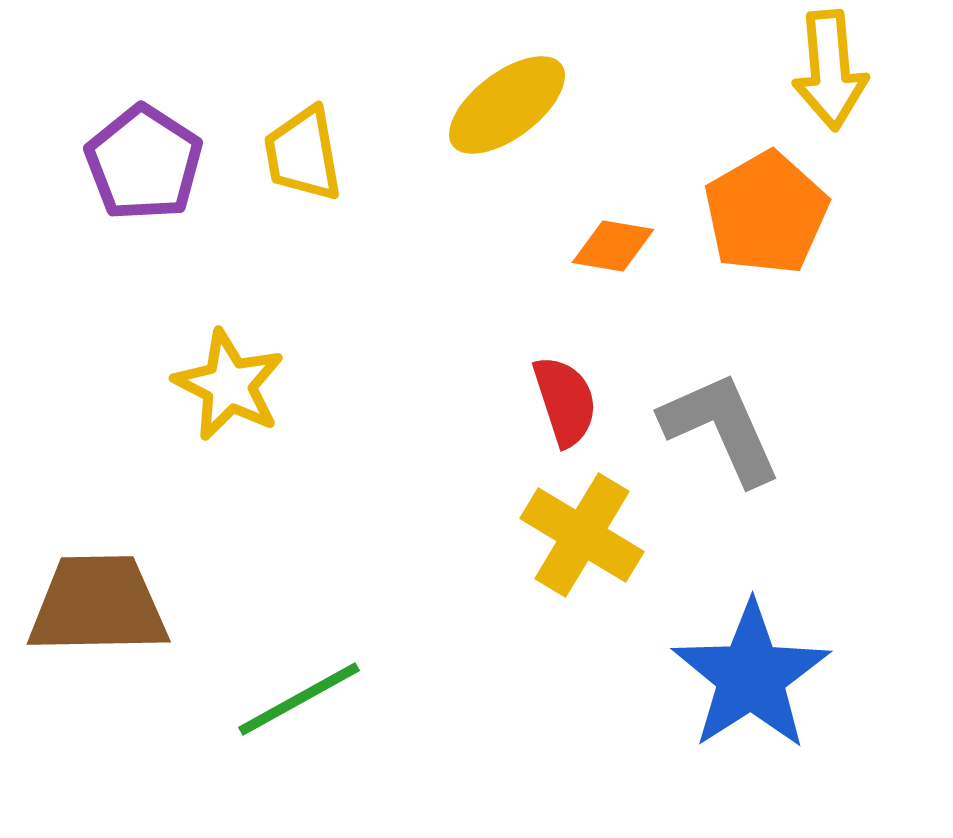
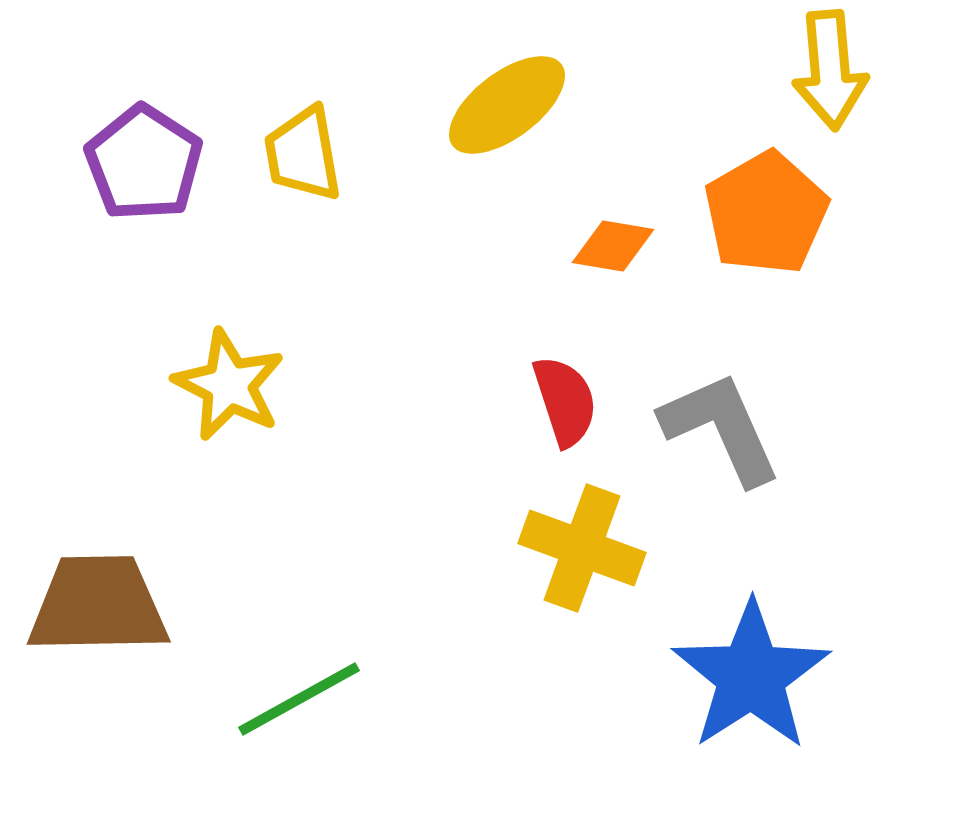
yellow cross: moved 13 px down; rotated 11 degrees counterclockwise
